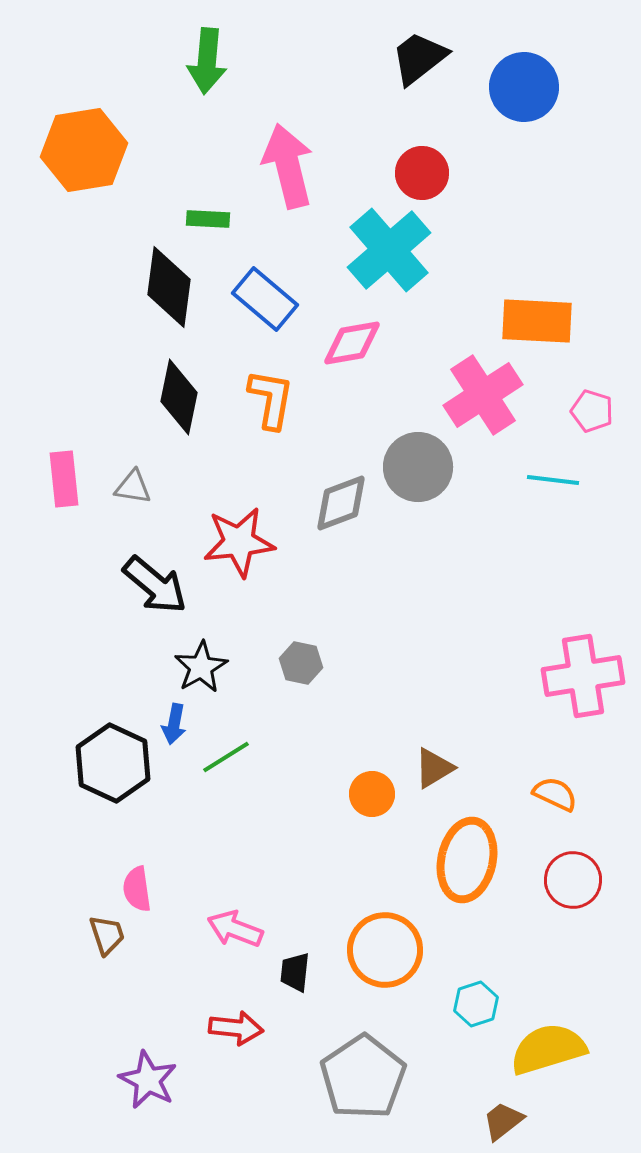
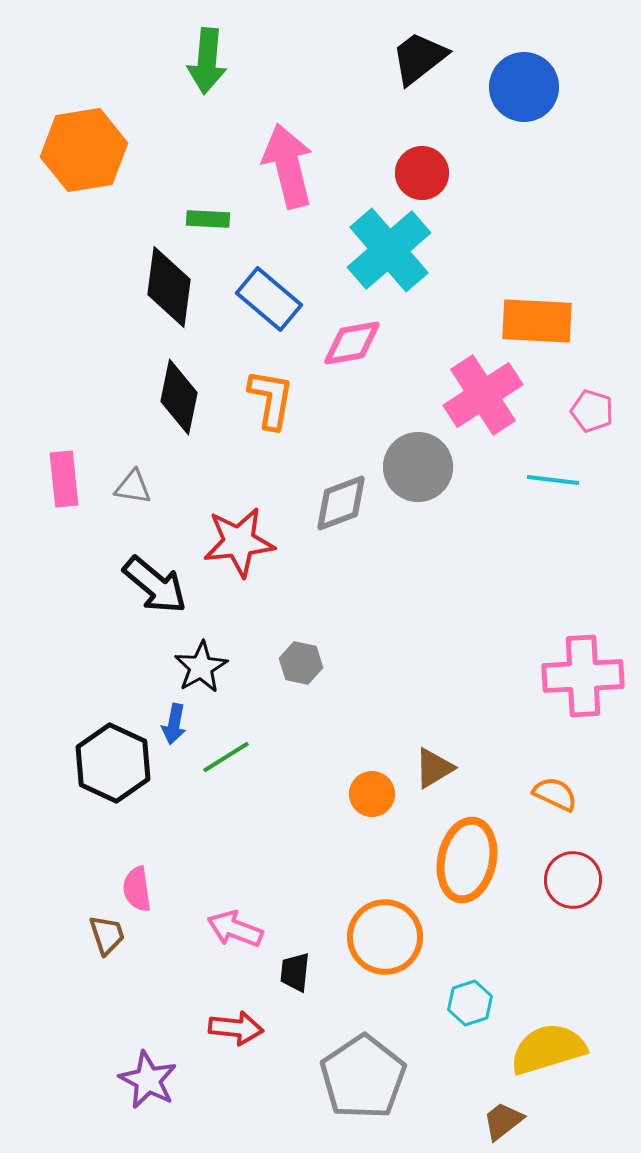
blue rectangle at (265, 299): moved 4 px right
pink cross at (583, 676): rotated 6 degrees clockwise
orange circle at (385, 950): moved 13 px up
cyan hexagon at (476, 1004): moved 6 px left, 1 px up
